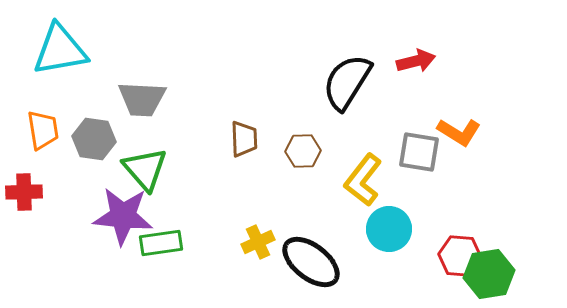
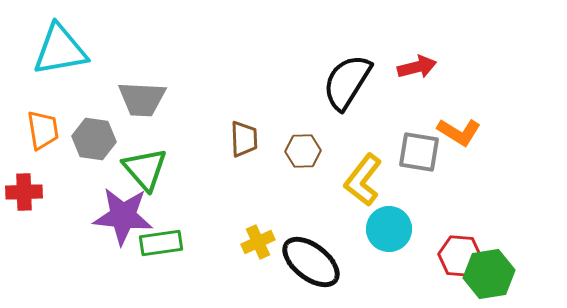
red arrow: moved 1 px right, 6 px down
